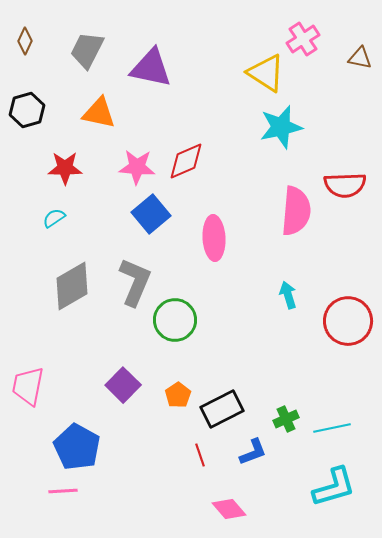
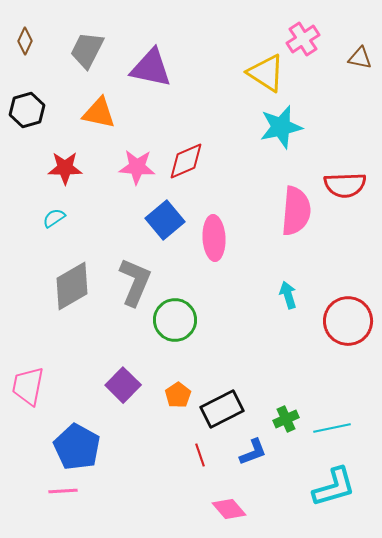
blue square: moved 14 px right, 6 px down
